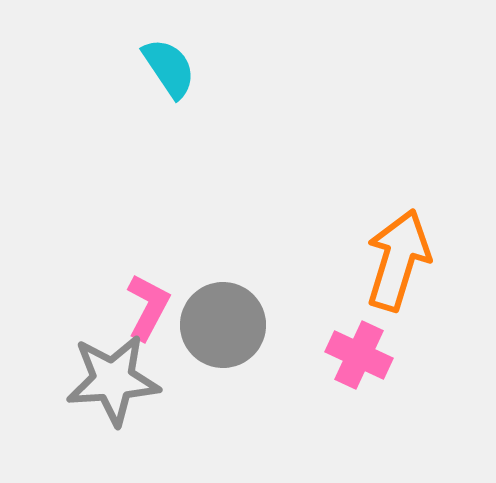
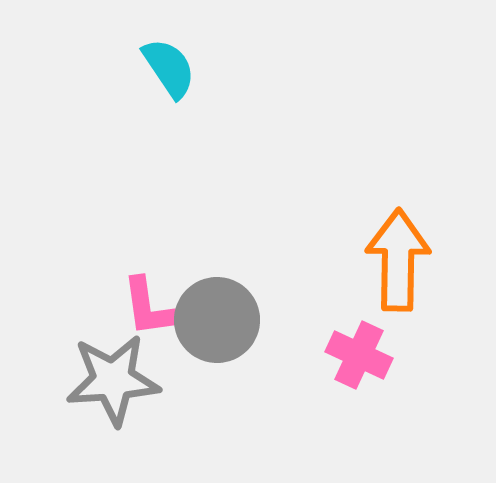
orange arrow: rotated 16 degrees counterclockwise
pink L-shape: rotated 144 degrees clockwise
gray circle: moved 6 px left, 5 px up
